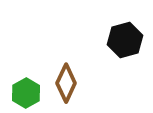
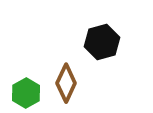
black hexagon: moved 23 px left, 2 px down
